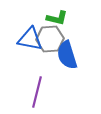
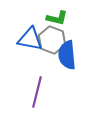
gray hexagon: moved 2 px right, 1 px down; rotated 24 degrees clockwise
blue semicircle: rotated 12 degrees clockwise
